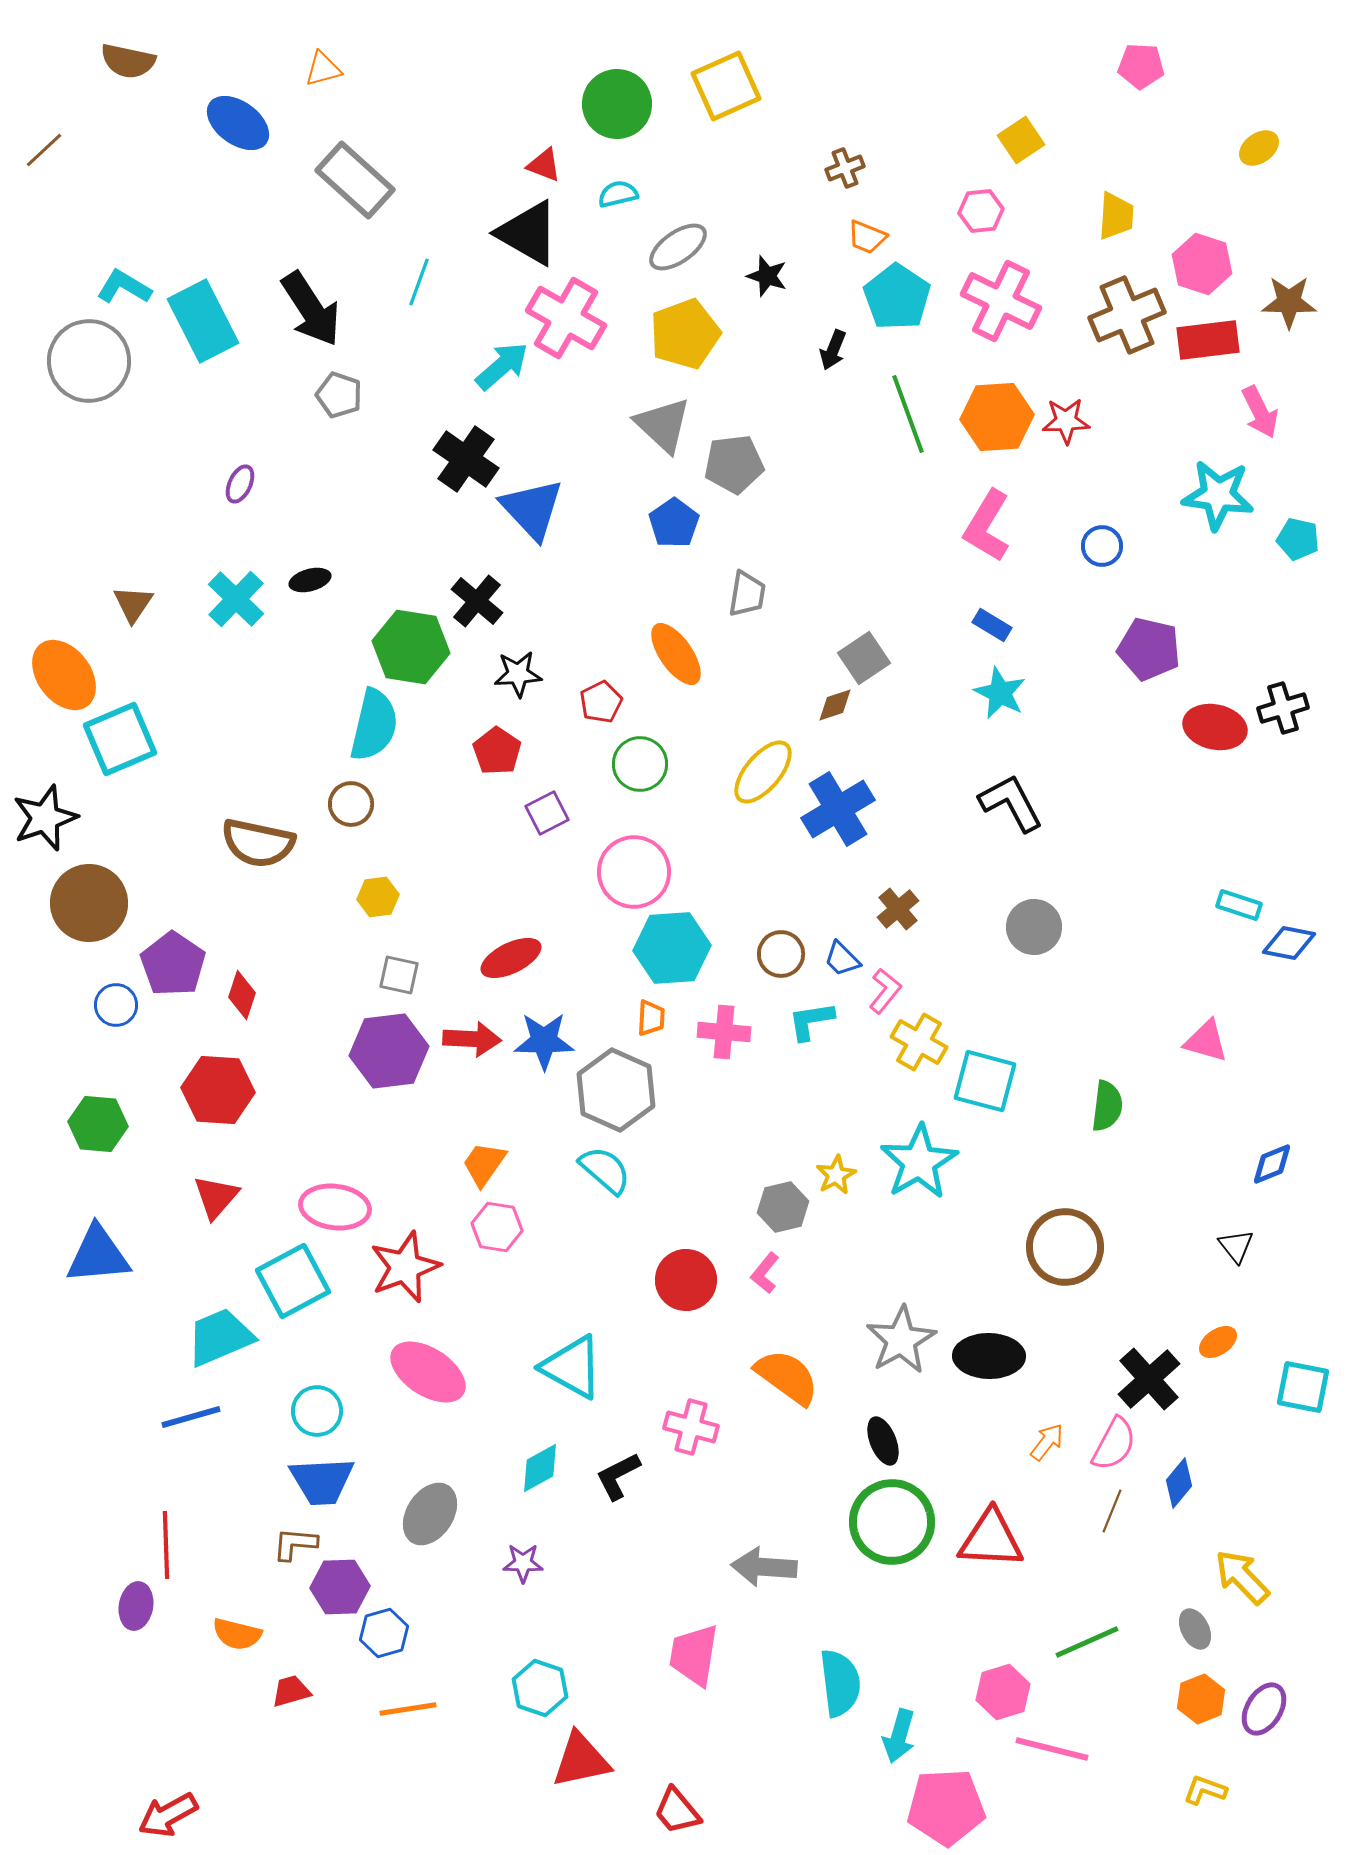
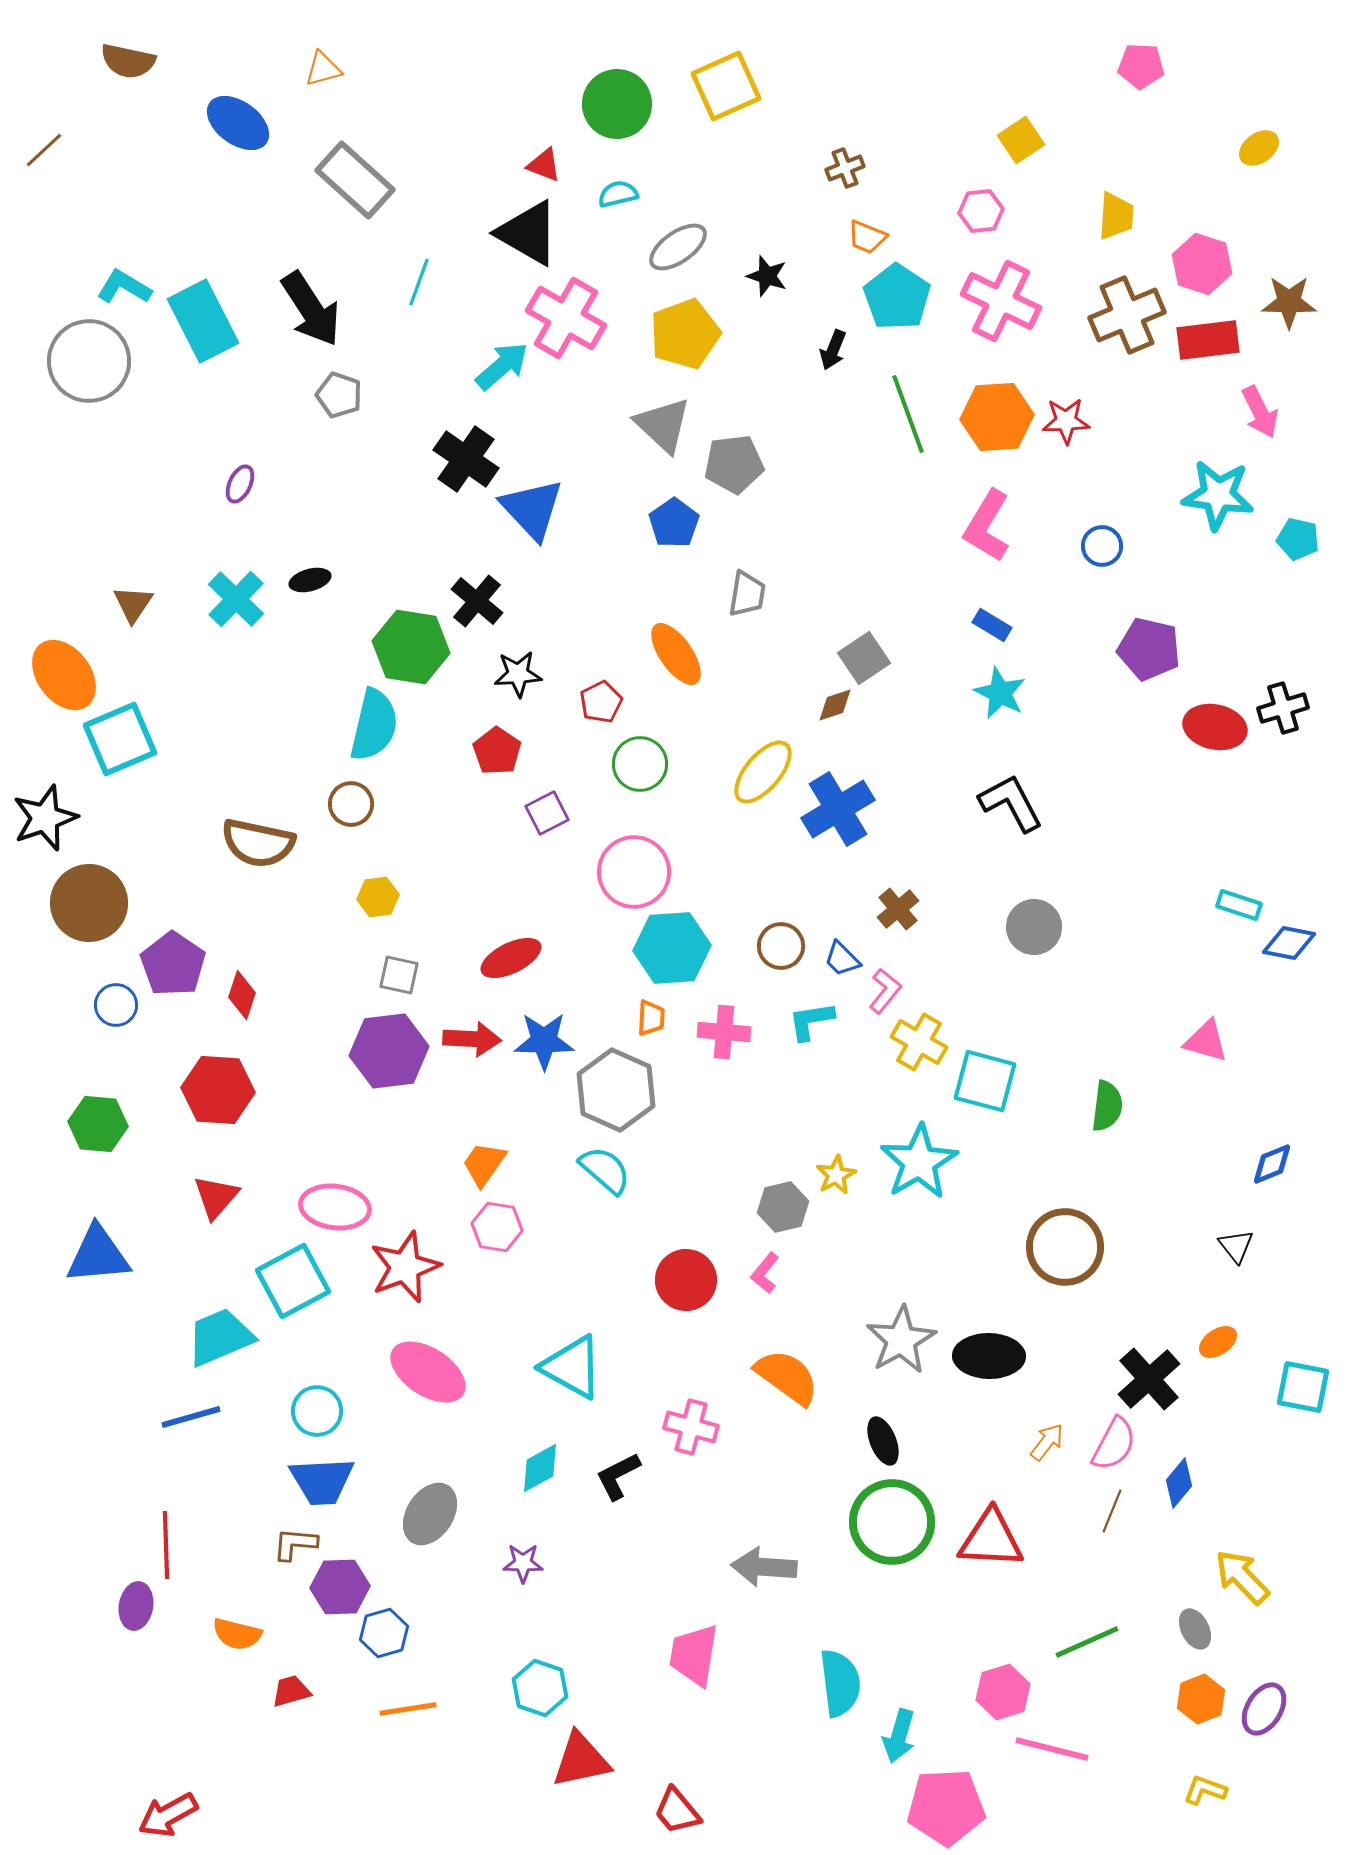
brown circle at (781, 954): moved 8 px up
